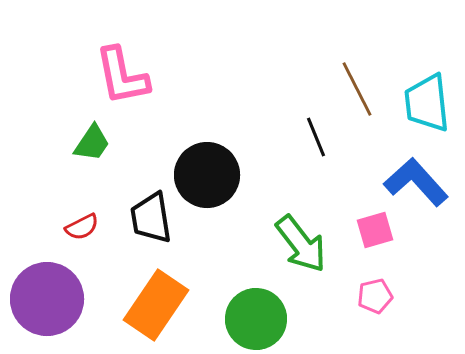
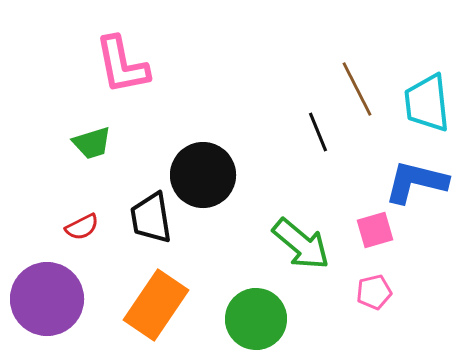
pink L-shape: moved 11 px up
black line: moved 2 px right, 5 px up
green trapezoid: rotated 39 degrees clockwise
black circle: moved 4 px left
blue L-shape: rotated 34 degrees counterclockwise
green arrow: rotated 12 degrees counterclockwise
pink pentagon: moved 1 px left, 4 px up
